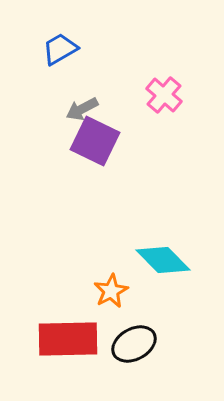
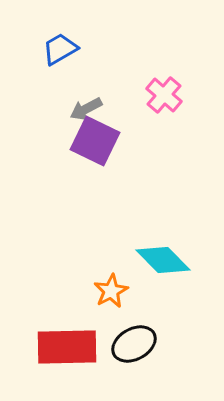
gray arrow: moved 4 px right
red rectangle: moved 1 px left, 8 px down
